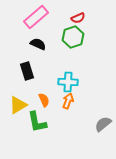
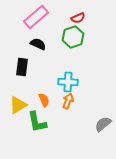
black rectangle: moved 5 px left, 4 px up; rotated 24 degrees clockwise
